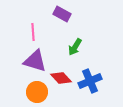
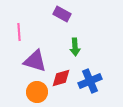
pink line: moved 14 px left
green arrow: rotated 36 degrees counterclockwise
red diamond: rotated 65 degrees counterclockwise
